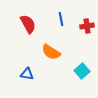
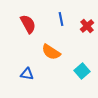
red cross: rotated 32 degrees counterclockwise
